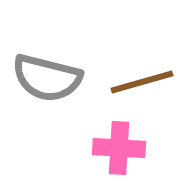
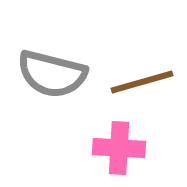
gray semicircle: moved 5 px right, 4 px up
